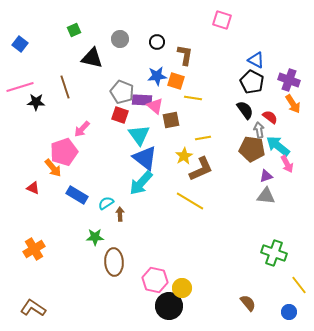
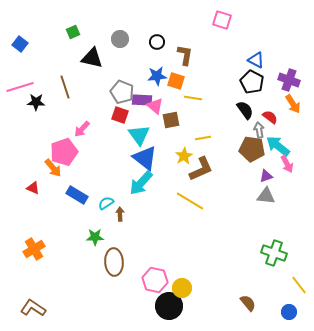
green square at (74, 30): moved 1 px left, 2 px down
